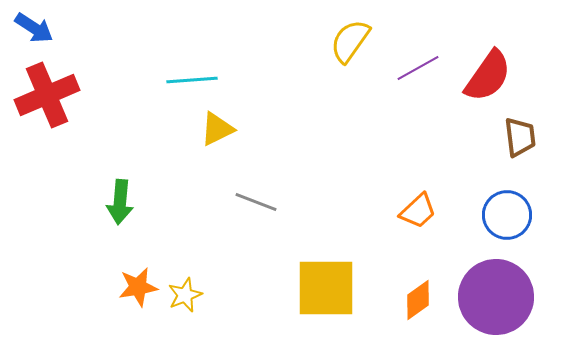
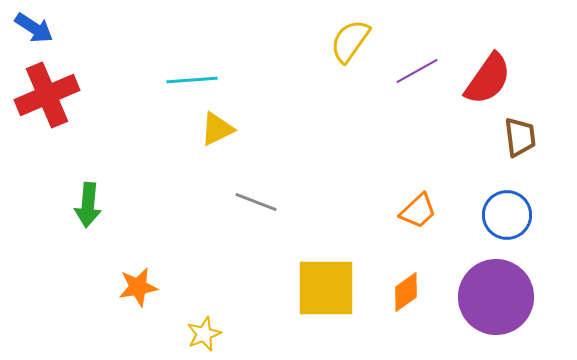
purple line: moved 1 px left, 3 px down
red semicircle: moved 3 px down
green arrow: moved 32 px left, 3 px down
yellow star: moved 19 px right, 39 px down
orange diamond: moved 12 px left, 8 px up
